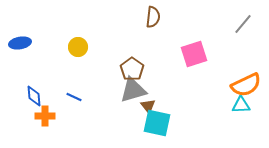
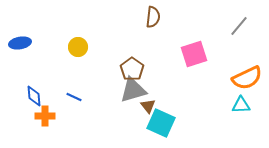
gray line: moved 4 px left, 2 px down
orange semicircle: moved 1 px right, 7 px up
cyan square: moved 4 px right; rotated 12 degrees clockwise
